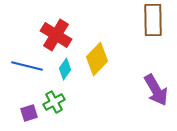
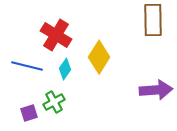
yellow diamond: moved 2 px right, 2 px up; rotated 12 degrees counterclockwise
purple arrow: rotated 64 degrees counterclockwise
